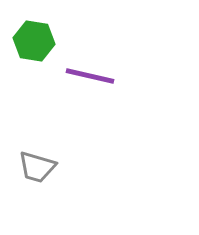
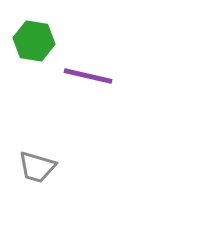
purple line: moved 2 px left
